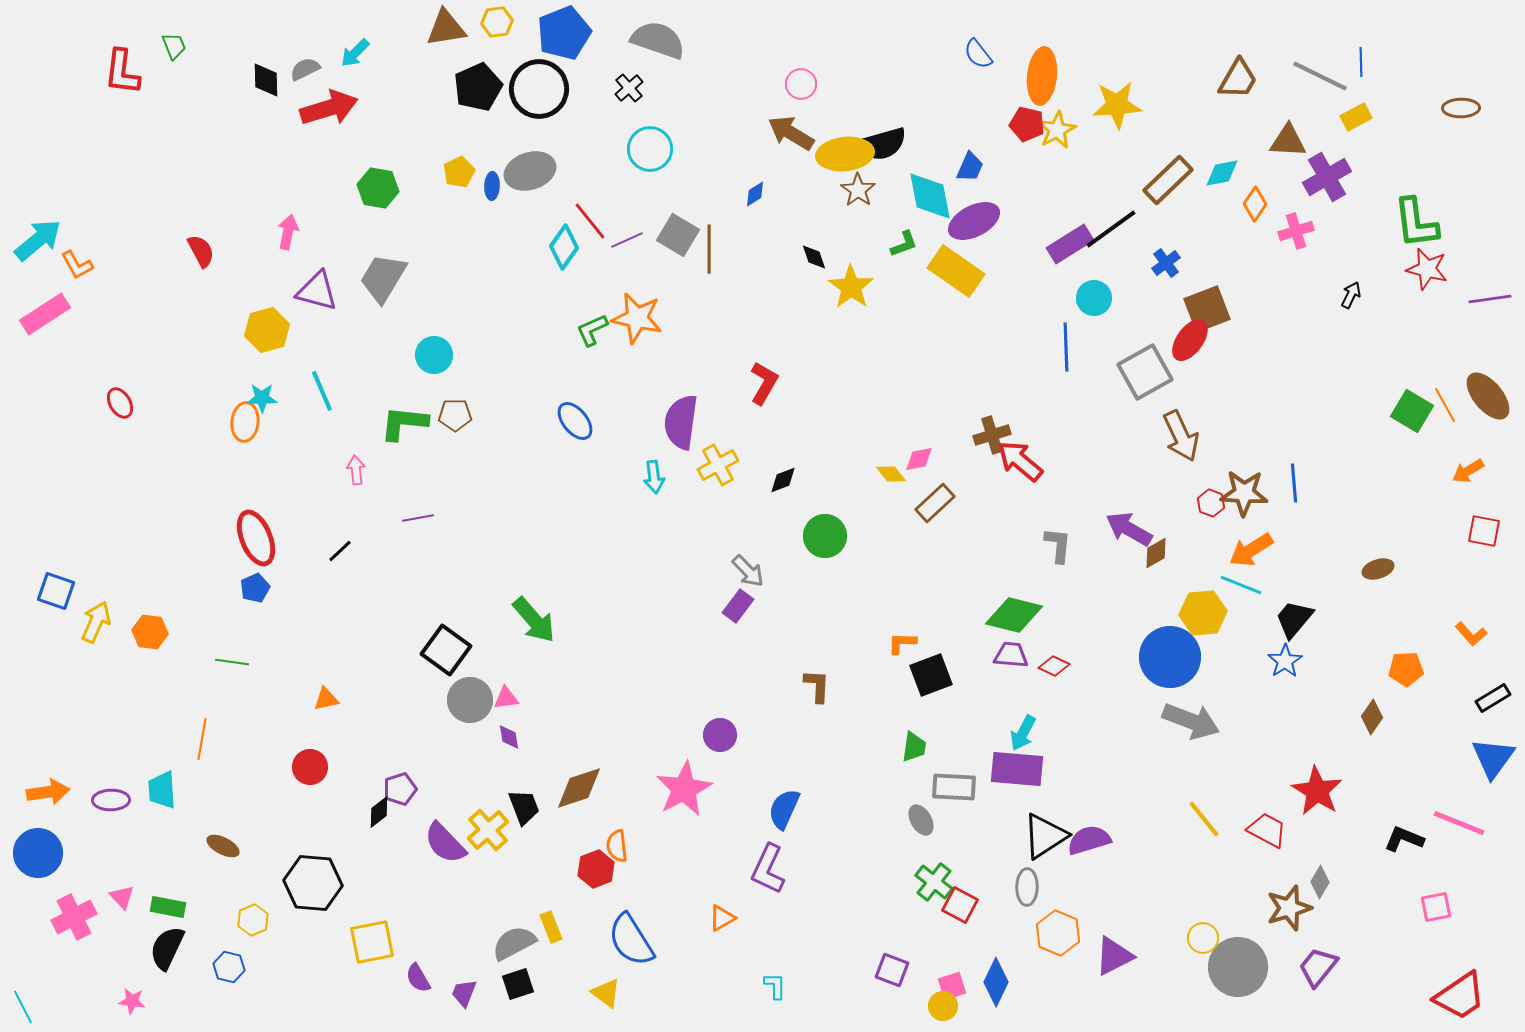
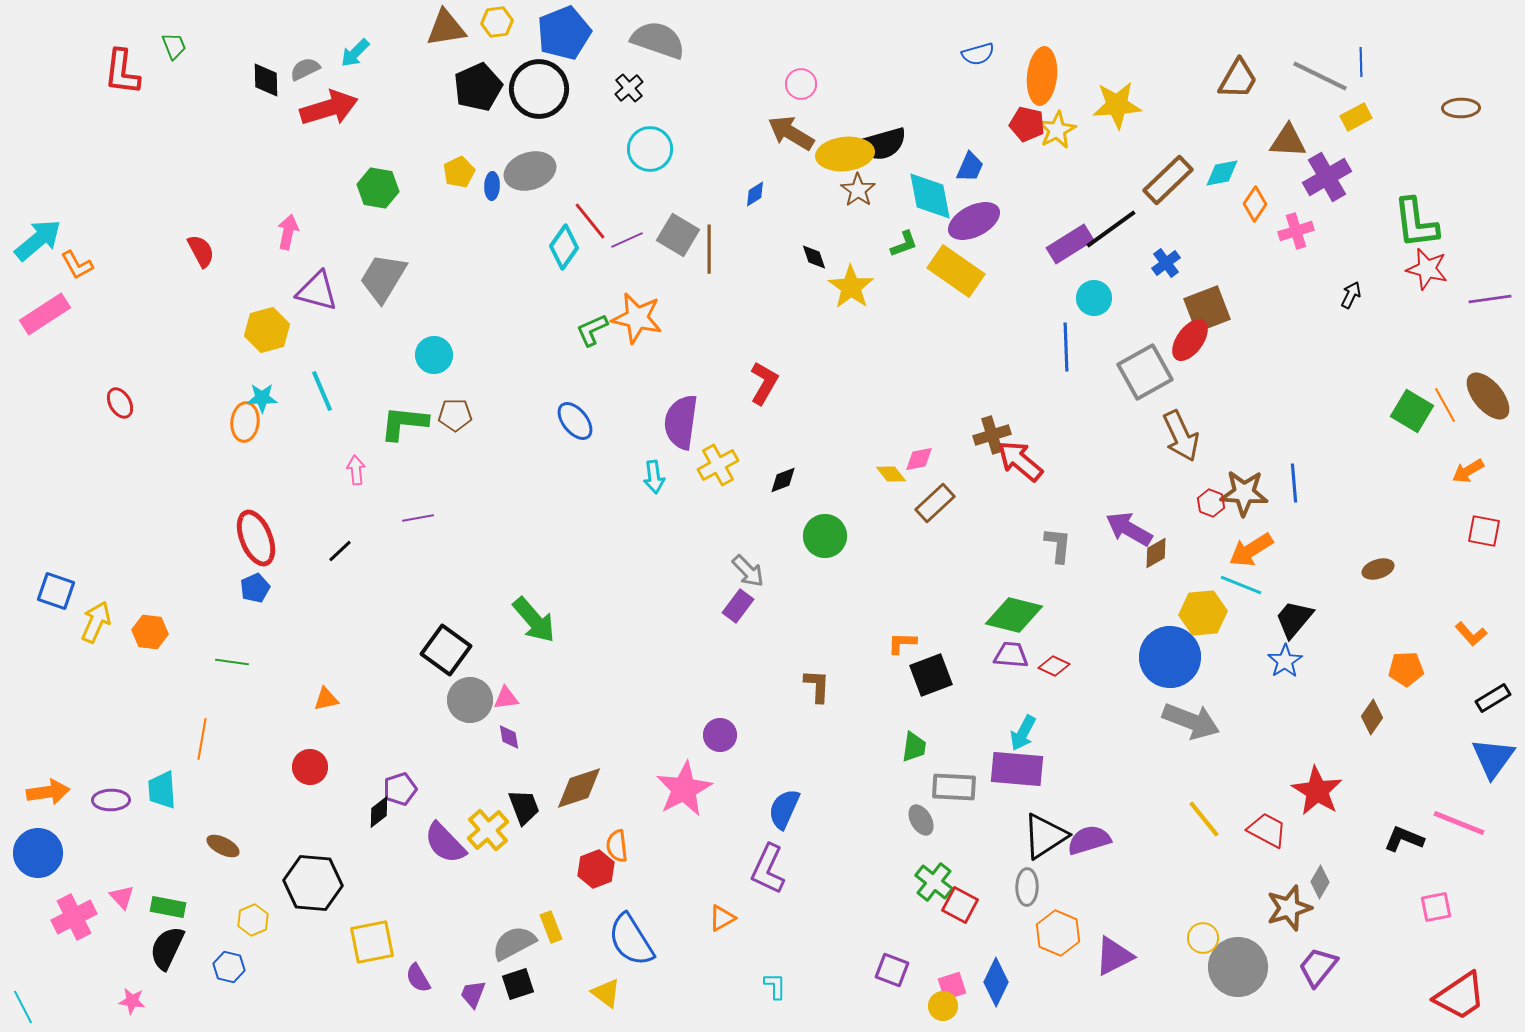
blue semicircle at (978, 54): rotated 68 degrees counterclockwise
purple trapezoid at (464, 993): moved 9 px right, 1 px down
